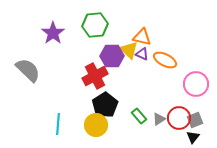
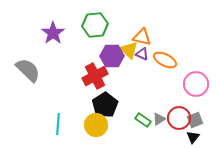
green rectangle: moved 4 px right, 4 px down; rotated 14 degrees counterclockwise
